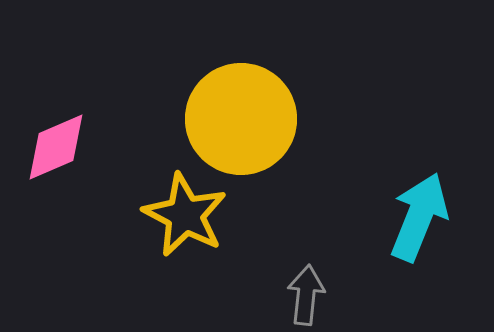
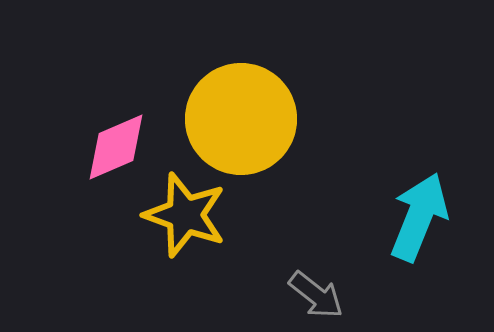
pink diamond: moved 60 px right
yellow star: rotated 8 degrees counterclockwise
gray arrow: moved 10 px right; rotated 122 degrees clockwise
